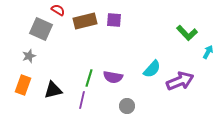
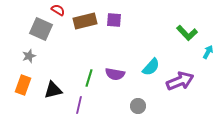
cyan semicircle: moved 1 px left, 2 px up
purple semicircle: moved 2 px right, 3 px up
purple line: moved 3 px left, 5 px down
gray circle: moved 11 px right
